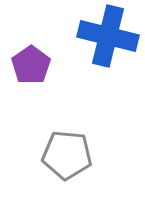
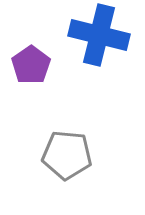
blue cross: moved 9 px left, 1 px up
